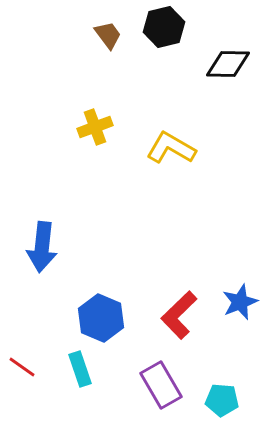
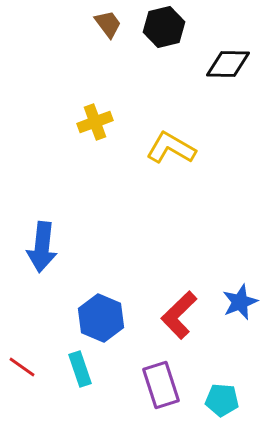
brown trapezoid: moved 11 px up
yellow cross: moved 5 px up
purple rectangle: rotated 12 degrees clockwise
